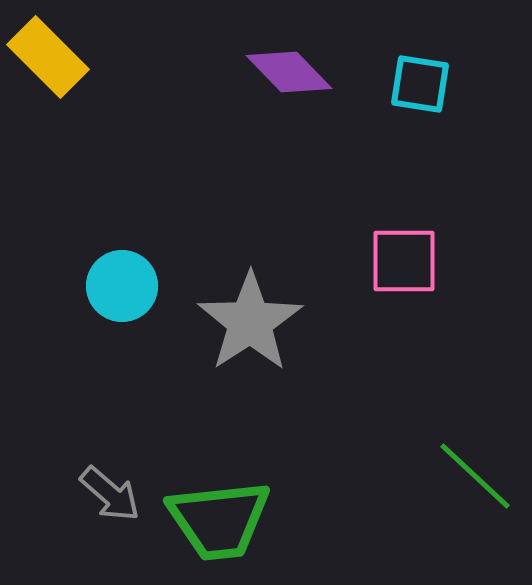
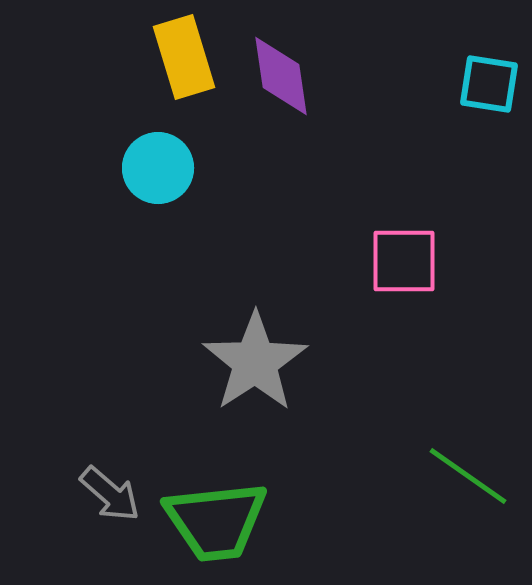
yellow rectangle: moved 136 px right; rotated 28 degrees clockwise
purple diamond: moved 8 px left, 4 px down; rotated 36 degrees clockwise
cyan square: moved 69 px right
cyan circle: moved 36 px right, 118 px up
gray star: moved 5 px right, 40 px down
green line: moved 7 px left; rotated 8 degrees counterclockwise
green trapezoid: moved 3 px left, 1 px down
